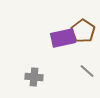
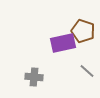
brown pentagon: rotated 15 degrees counterclockwise
purple rectangle: moved 5 px down
